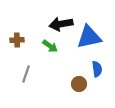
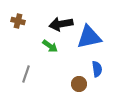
brown cross: moved 1 px right, 19 px up; rotated 16 degrees clockwise
